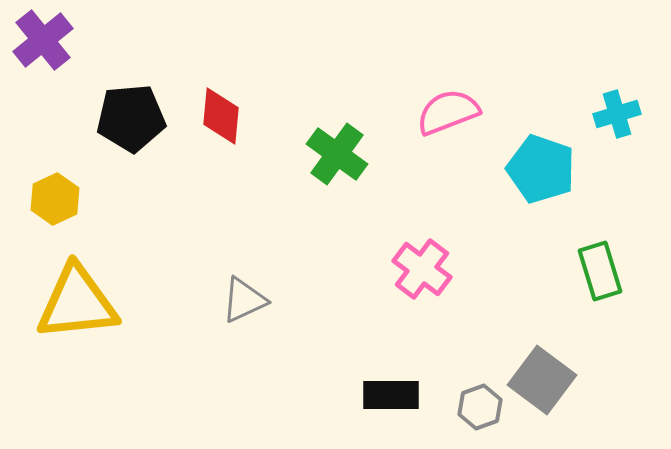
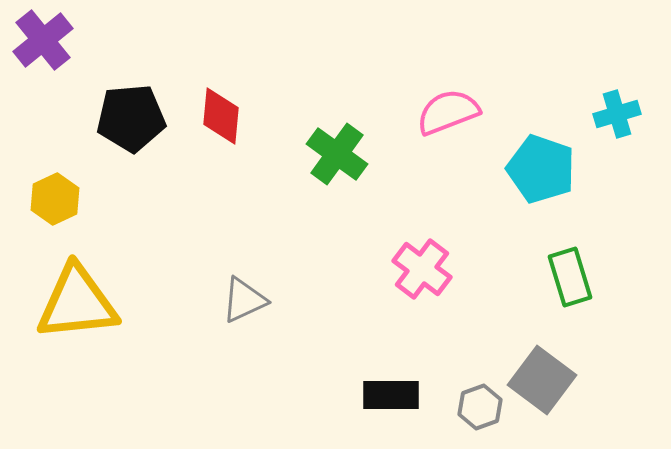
green rectangle: moved 30 px left, 6 px down
